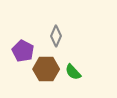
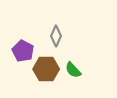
green semicircle: moved 2 px up
